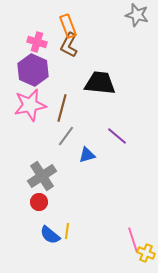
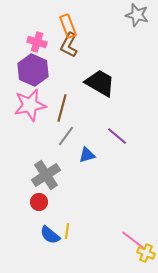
black trapezoid: rotated 24 degrees clockwise
gray cross: moved 4 px right, 1 px up
pink line: rotated 35 degrees counterclockwise
